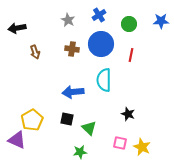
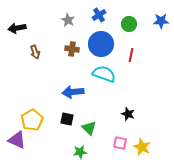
cyan semicircle: moved 6 px up; rotated 110 degrees clockwise
